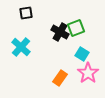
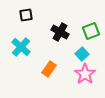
black square: moved 2 px down
green square: moved 15 px right, 3 px down
cyan square: rotated 16 degrees clockwise
pink star: moved 3 px left, 1 px down
orange rectangle: moved 11 px left, 9 px up
